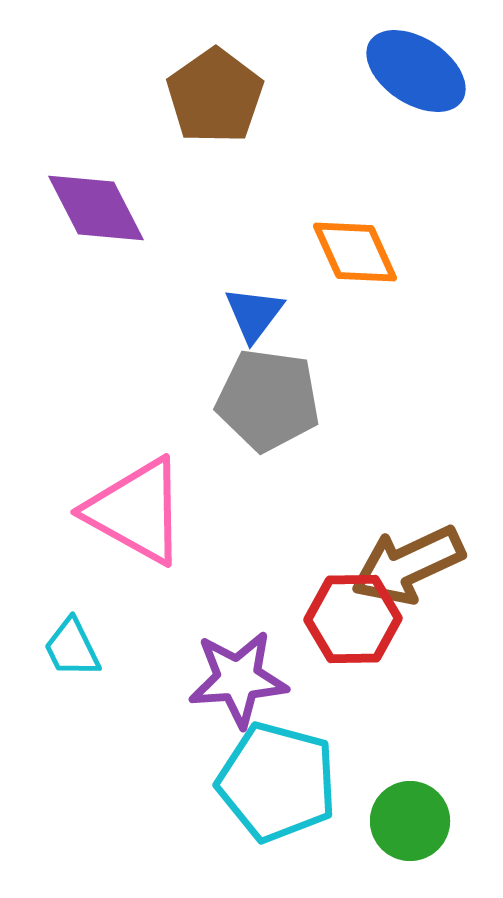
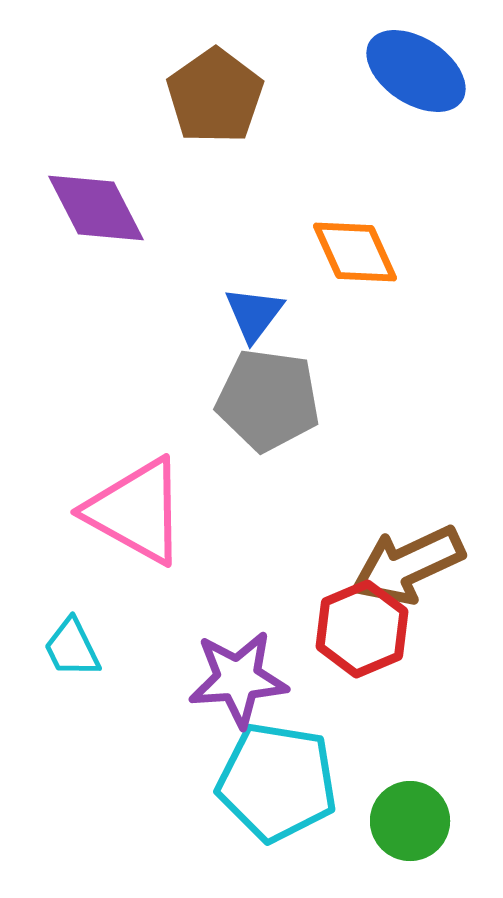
red hexagon: moved 9 px right, 10 px down; rotated 22 degrees counterclockwise
cyan pentagon: rotated 6 degrees counterclockwise
